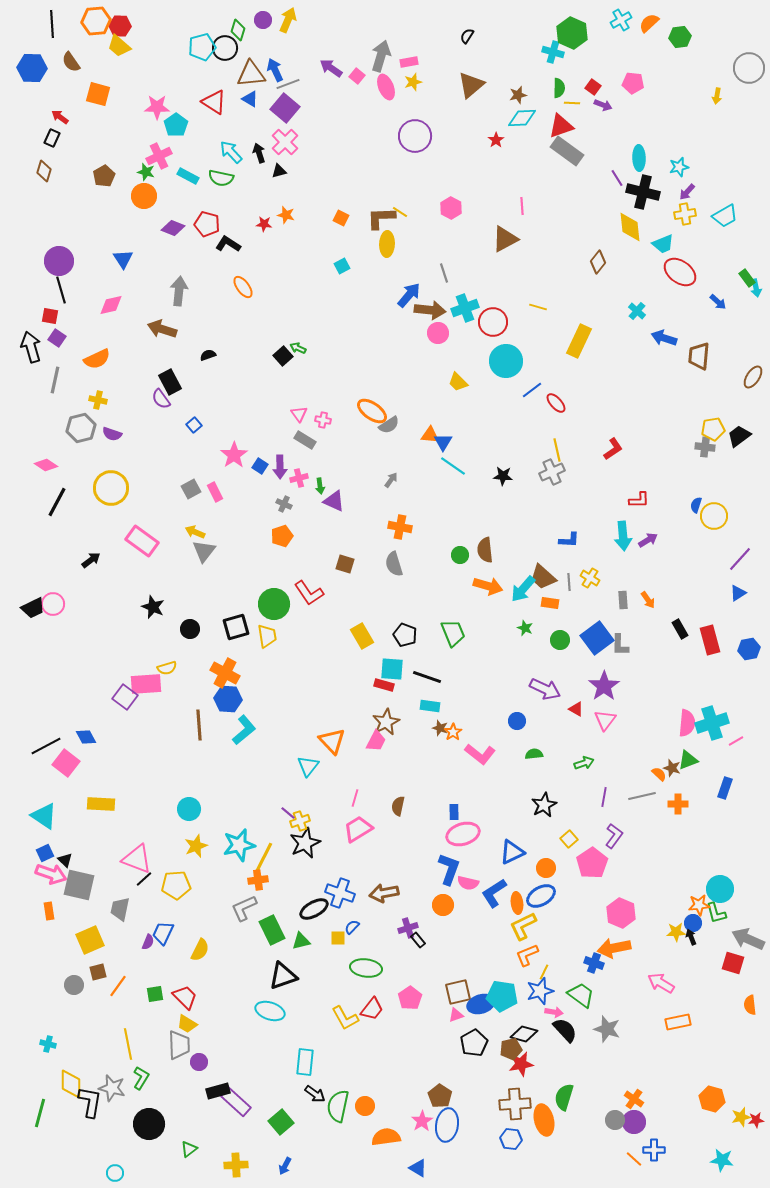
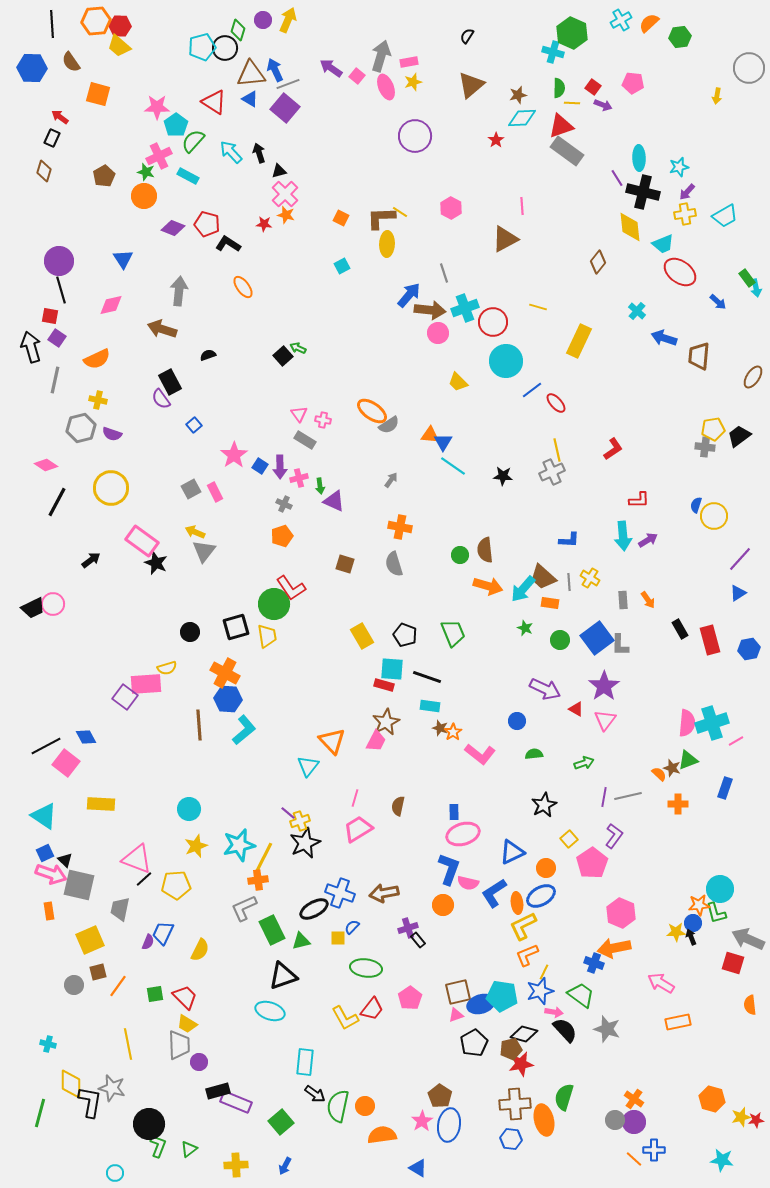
pink cross at (285, 142): moved 52 px down
green semicircle at (221, 178): moved 28 px left, 37 px up; rotated 120 degrees clockwise
red L-shape at (309, 593): moved 18 px left, 5 px up
black star at (153, 607): moved 3 px right, 44 px up
black circle at (190, 629): moved 3 px down
gray line at (642, 796): moved 14 px left
green L-shape at (141, 1078): moved 17 px right, 68 px down; rotated 10 degrees counterclockwise
purple rectangle at (236, 1102): rotated 20 degrees counterclockwise
blue ellipse at (447, 1125): moved 2 px right
orange semicircle at (386, 1137): moved 4 px left, 2 px up
